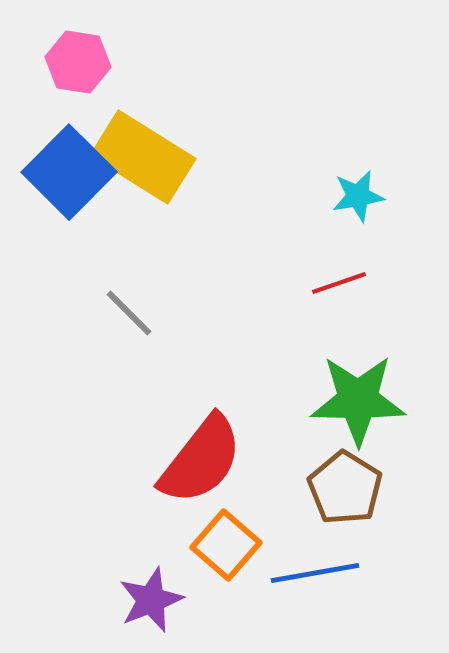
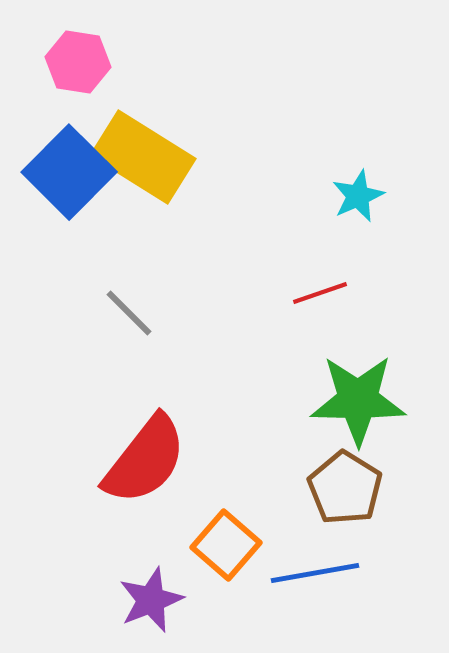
cyan star: rotated 14 degrees counterclockwise
red line: moved 19 px left, 10 px down
red semicircle: moved 56 px left
